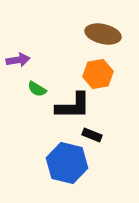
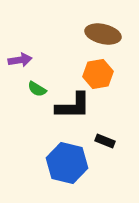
purple arrow: moved 2 px right
black rectangle: moved 13 px right, 6 px down
